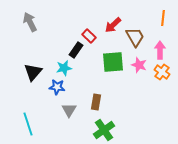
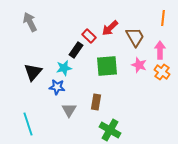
red arrow: moved 3 px left, 3 px down
green square: moved 6 px left, 4 px down
green cross: moved 6 px right; rotated 25 degrees counterclockwise
